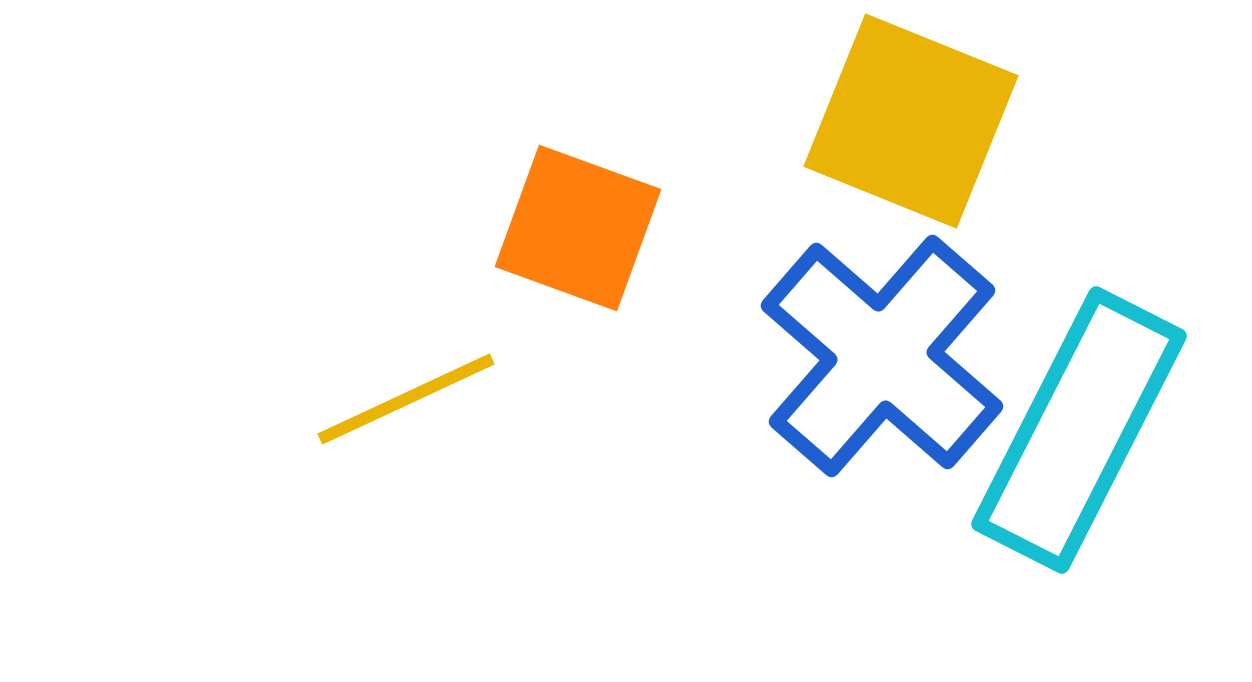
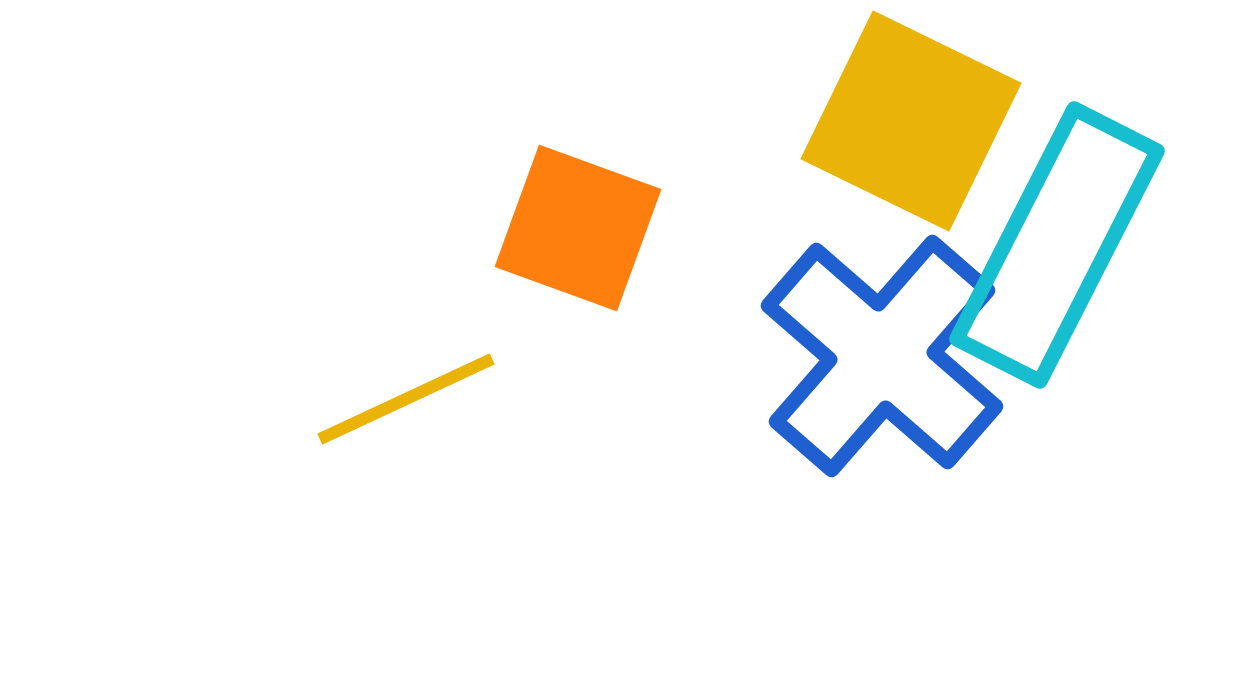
yellow square: rotated 4 degrees clockwise
cyan rectangle: moved 22 px left, 185 px up
